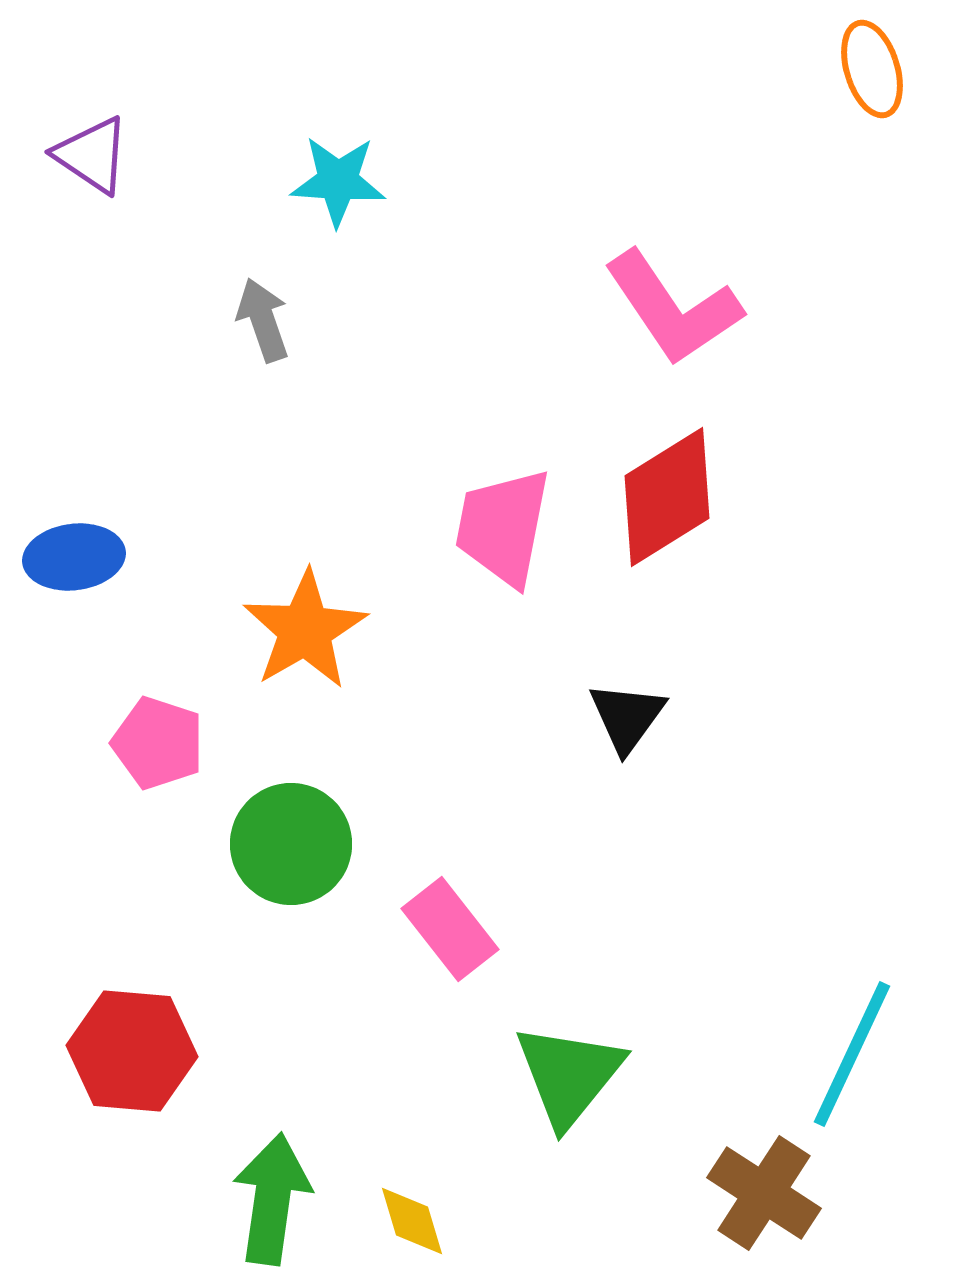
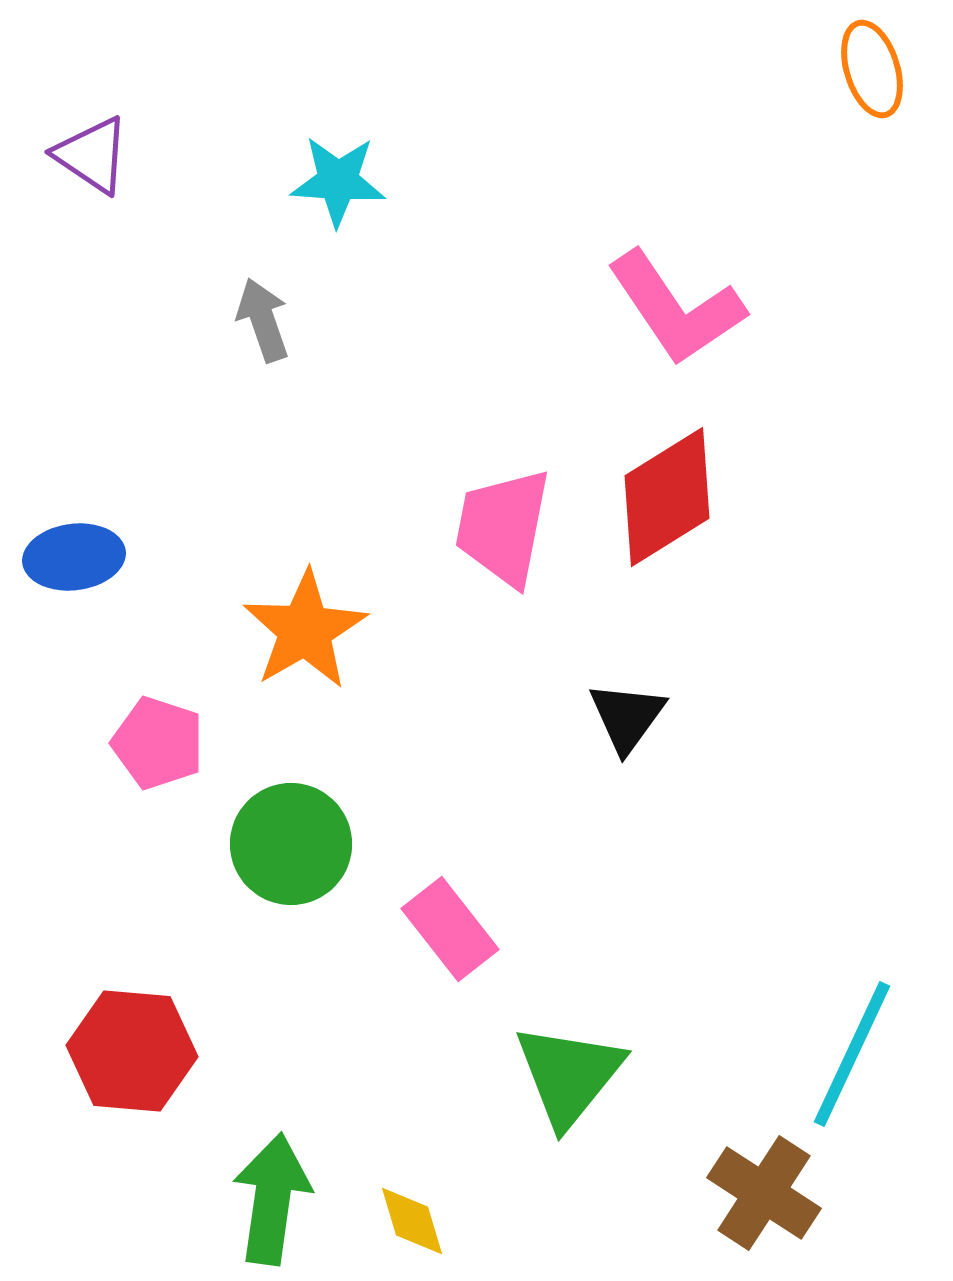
pink L-shape: moved 3 px right
